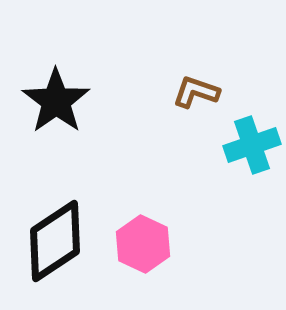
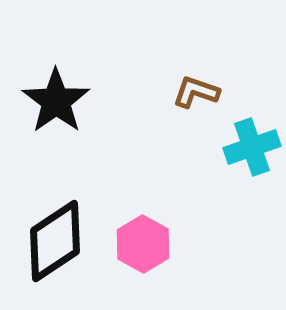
cyan cross: moved 2 px down
pink hexagon: rotated 4 degrees clockwise
